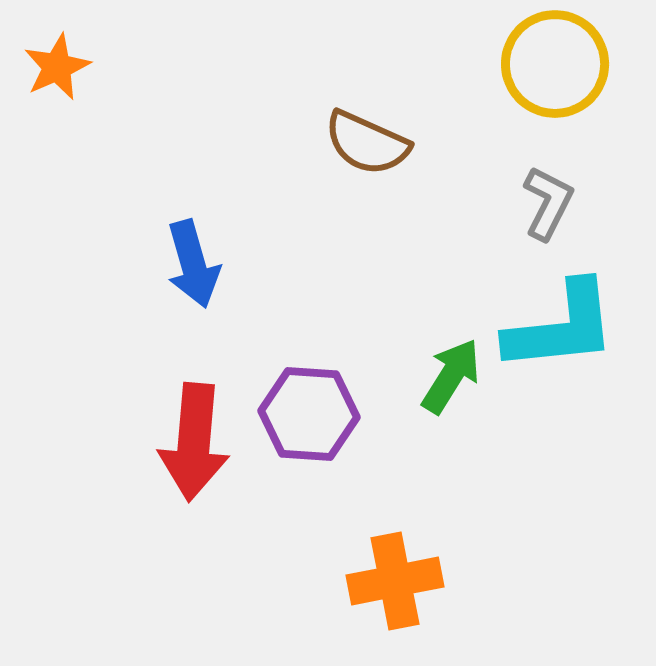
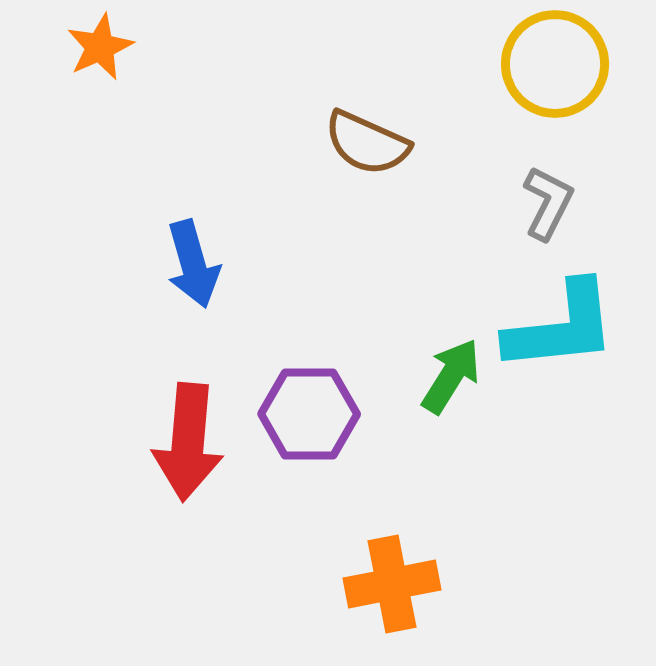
orange star: moved 43 px right, 20 px up
purple hexagon: rotated 4 degrees counterclockwise
red arrow: moved 6 px left
orange cross: moved 3 px left, 3 px down
